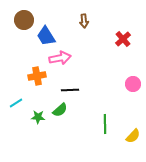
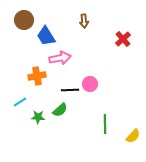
pink circle: moved 43 px left
cyan line: moved 4 px right, 1 px up
